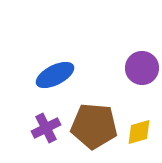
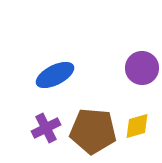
brown pentagon: moved 1 px left, 5 px down
yellow diamond: moved 2 px left, 6 px up
